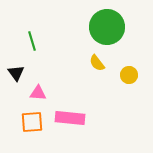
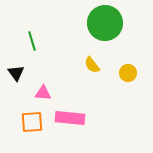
green circle: moved 2 px left, 4 px up
yellow semicircle: moved 5 px left, 2 px down
yellow circle: moved 1 px left, 2 px up
pink triangle: moved 5 px right
